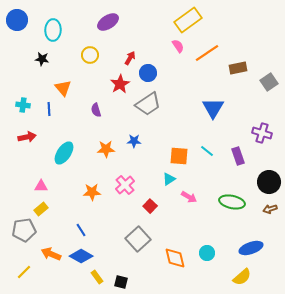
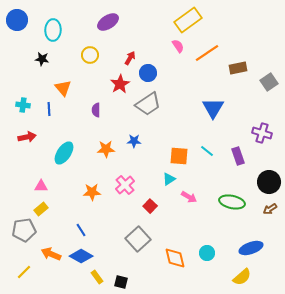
purple semicircle at (96, 110): rotated 16 degrees clockwise
brown arrow at (270, 209): rotated 16 degrees counterclockwise
